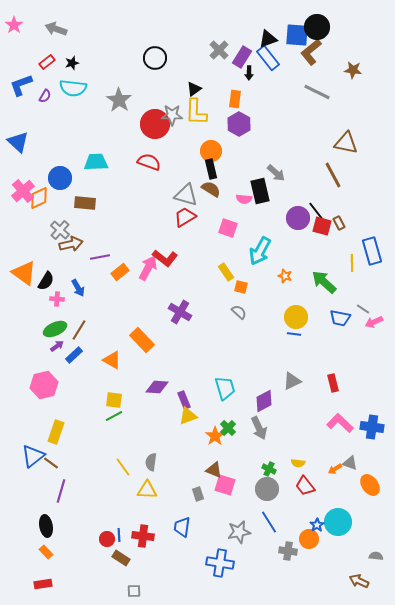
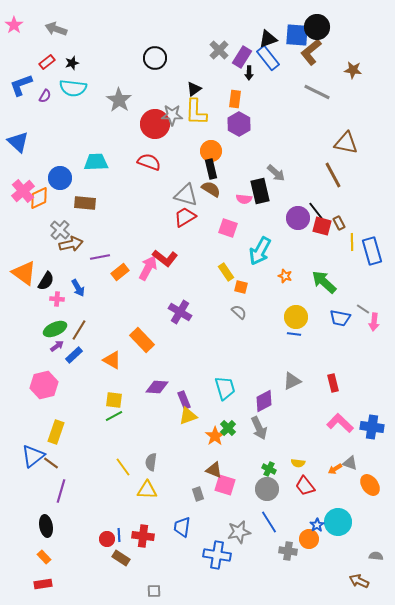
yellow line at (352, 263): moved 21 px up
pink arrow at (374, 322): rotated 60 degrees counterclockwise
orange rectangle at (46, 552): moved 2 px left, 5 px down
blue cross at (220, 563): moved 3 px left, 8 px up
gray square at (134, 591): moved 20 px right
